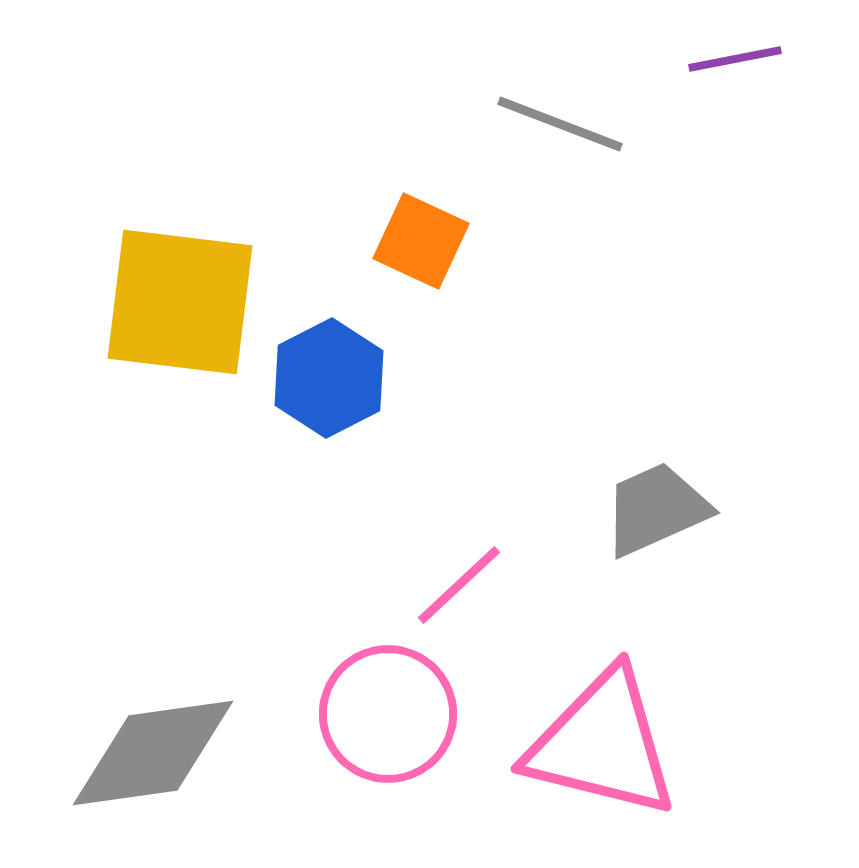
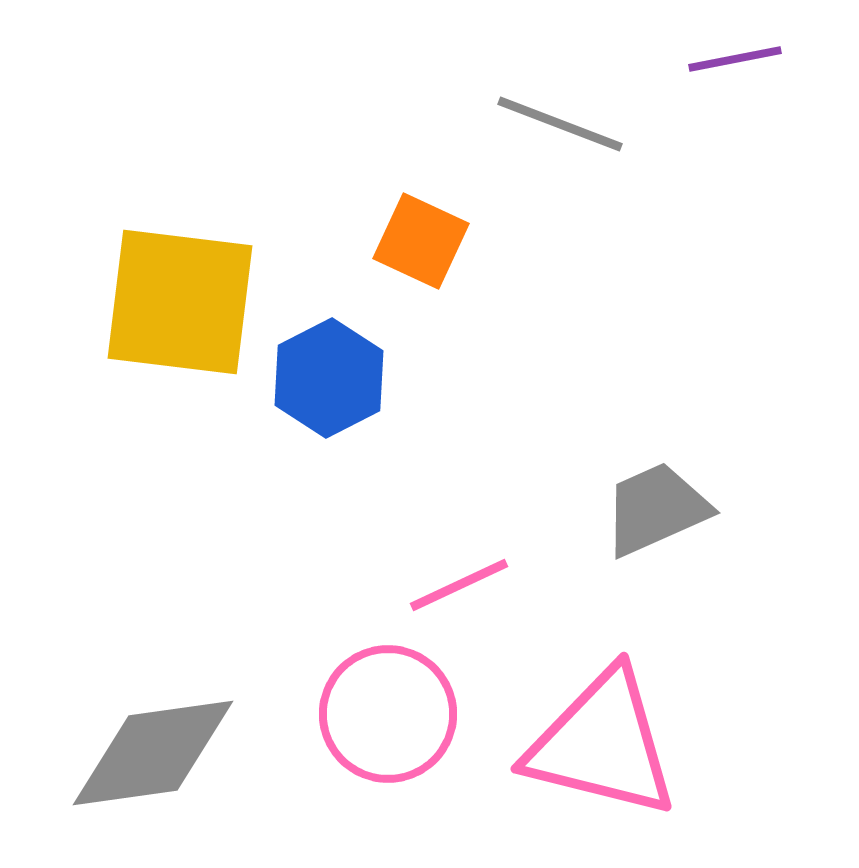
pink line: rotated 18 degrees clockwise
